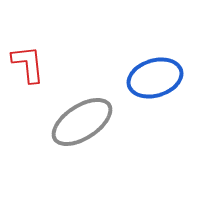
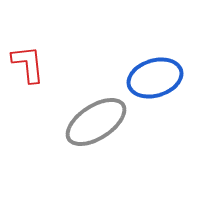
gray ellipse: moved 14 px right
